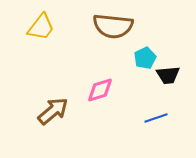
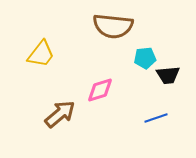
yellow trapezoid: moved 27 px down
cyan pentagon: rotated 20 degrees clockwise
brown arrow: moved 7 px right, 3 px down
